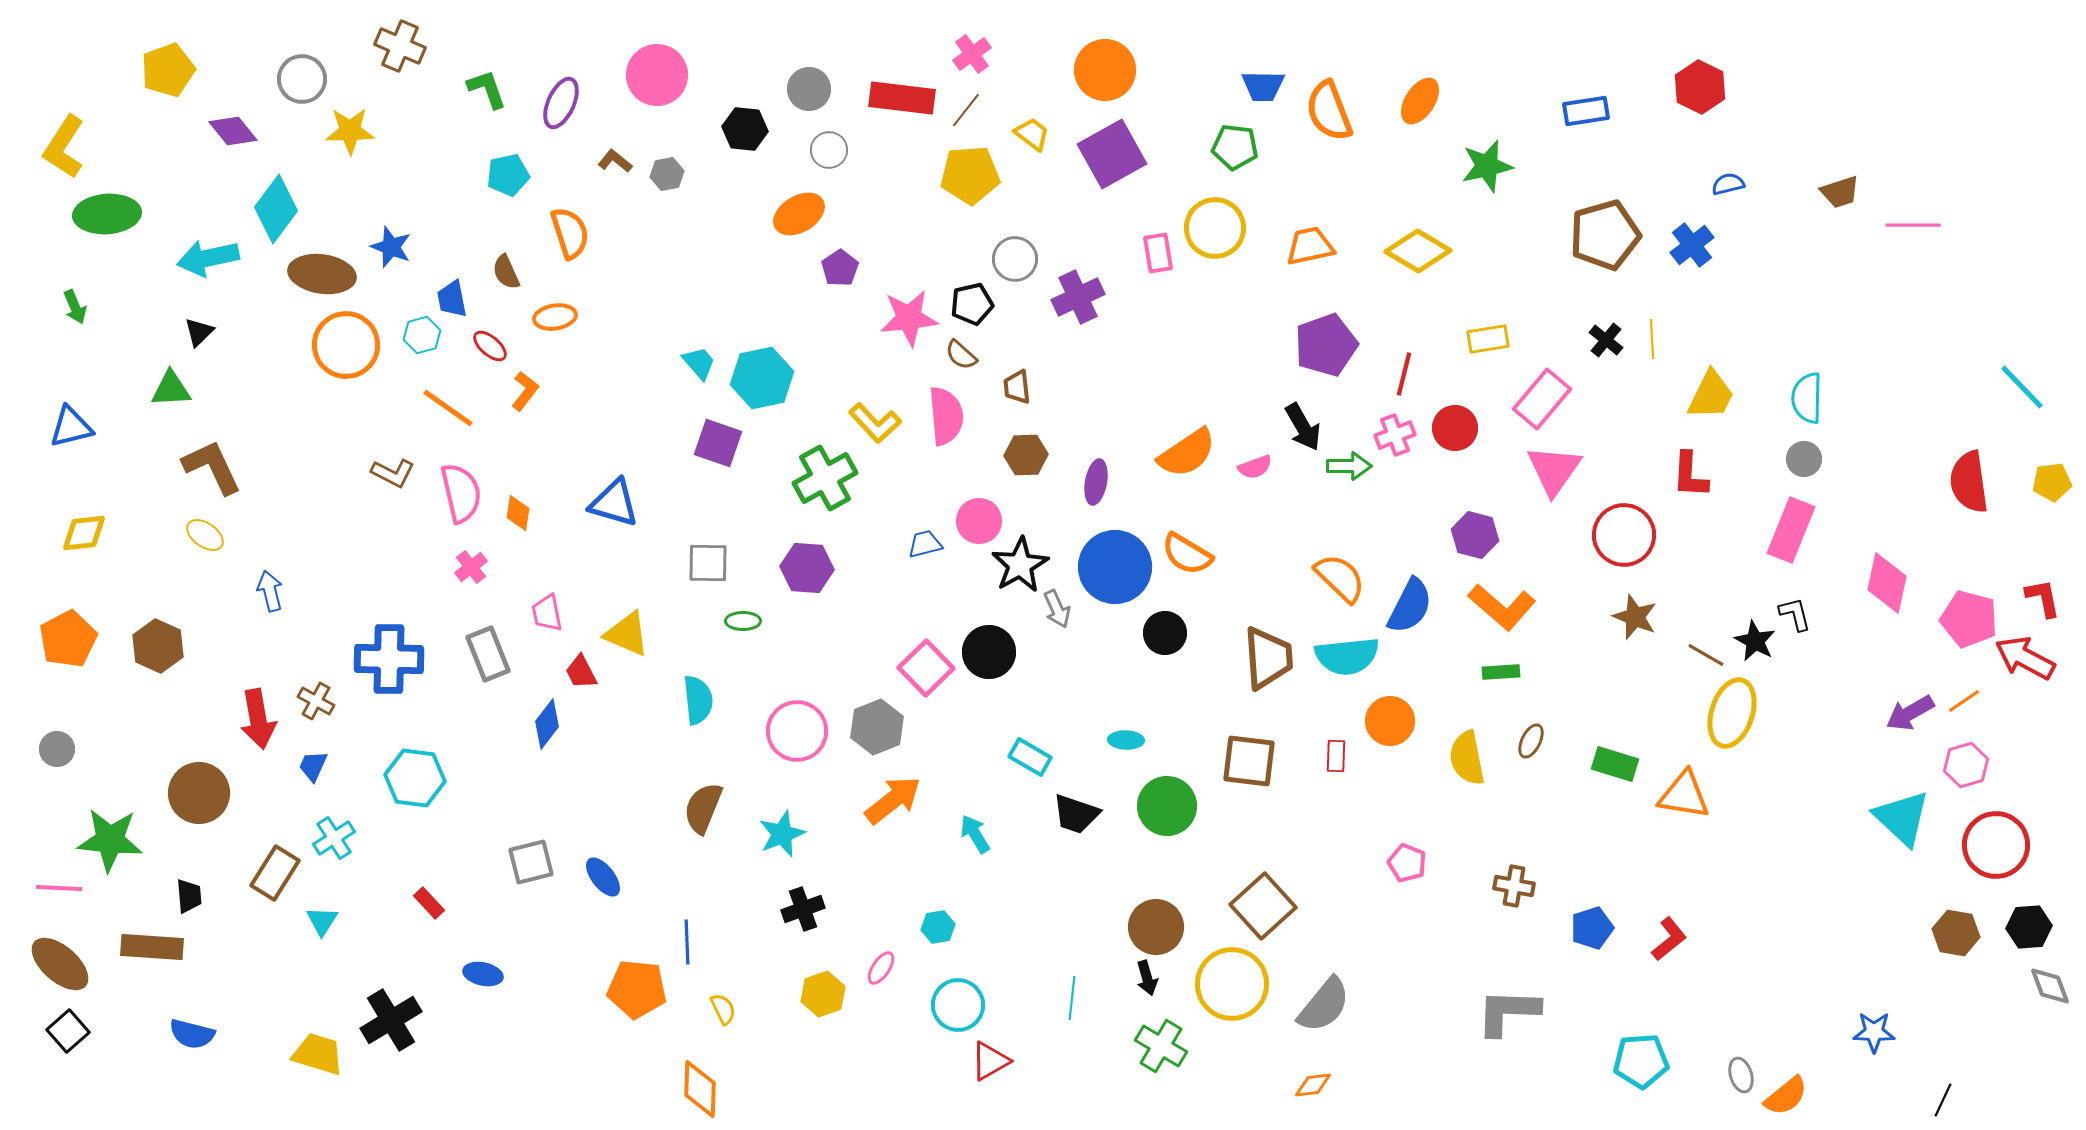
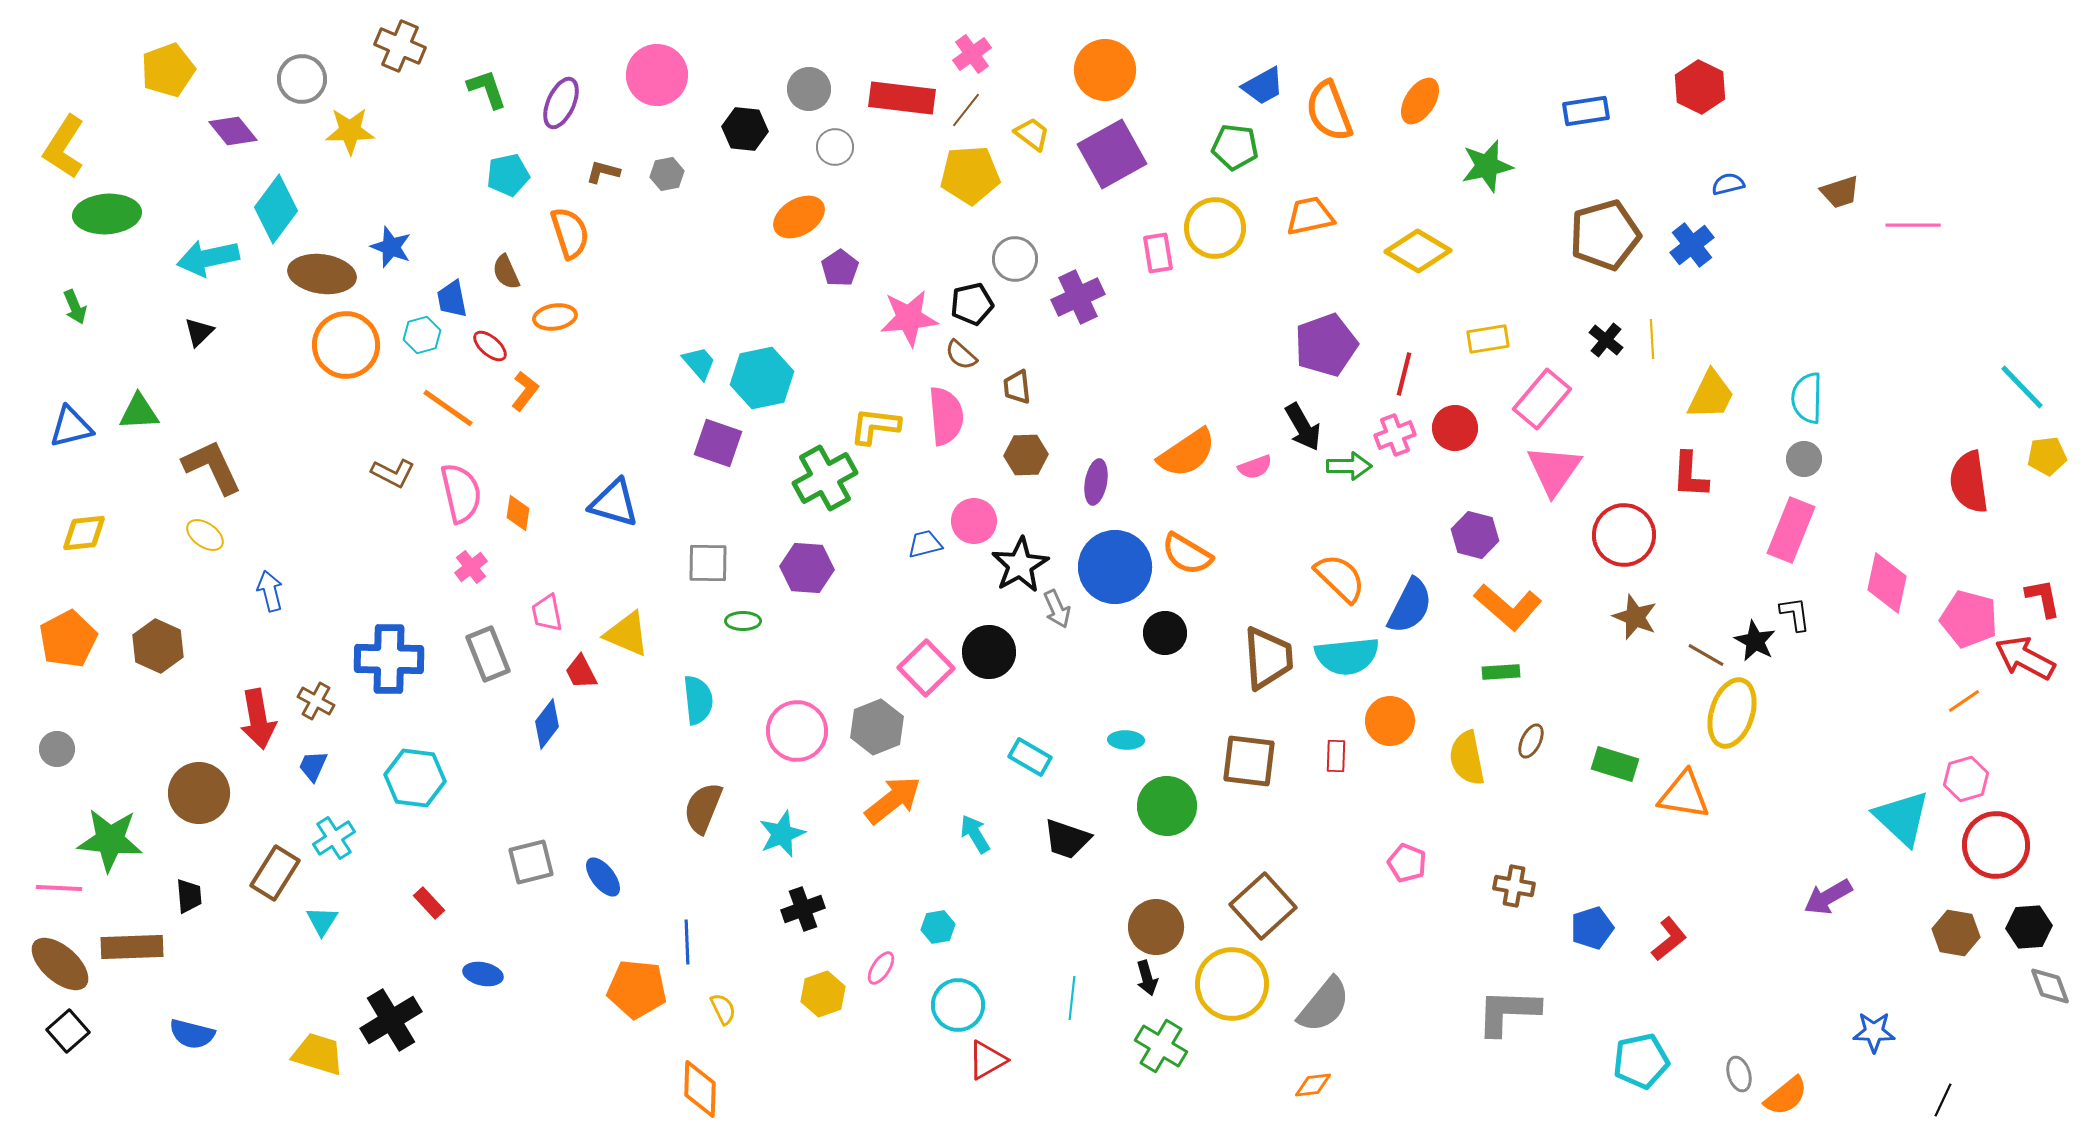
blue trapezoid at (1263, 86): rotated 30 degrees counterclockwise
gray circle at (829, 150): moved 6 px right, 3 px up
brown L-shape at (615, 161): moved 12 px left, 11 px down; rotated 24 degrees counterclockwise
orange ellipse at (799, 214): moved 3 px down
orange trapezoid at (1310, 246): moved 30 px up
green triangle at (171, 389): moved 32 px left, 23 px down
yellow L-shape at (875, 423): moved 3 px down; rotated 140 degrees clockwise
yellow pentagon at (2052, 482): moved 5 px left, 26 px up
pink circle at (979, 521): moved 5 px left
orange L-shape at (1502, 607): moved 6 px right
black L-shape at (1795, 614): rotated 6 degrees clockwise
purple arrow at (1910, 713): moved 82 px left, 184 px down
pink hexagon at (1966, 765): moved 14 px down
black trapezoid at (1076, 814): moved 9 px left, 25 px down
brown rectangle at (152, 947): moved 20 px left; rotated 6 degrees counterclockwise
red triangle at (990, 1061): moved 3 px left, 1 px up
cyan pentagon at (1641, 1061): rotated 8 degrees counterclockwise
gray ellipse at (1741, 1075): moved 2 px left, 1 px up
